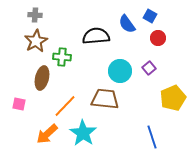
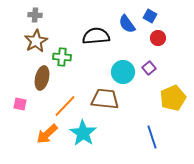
cyan circle: moved 3 px right, 1 px down
pink square: moved 1 px right
